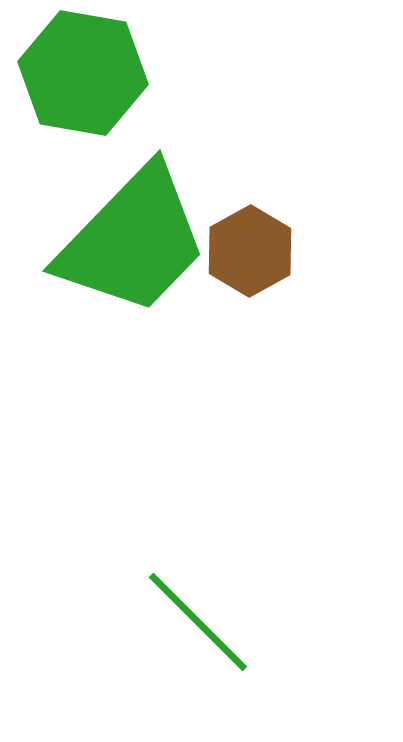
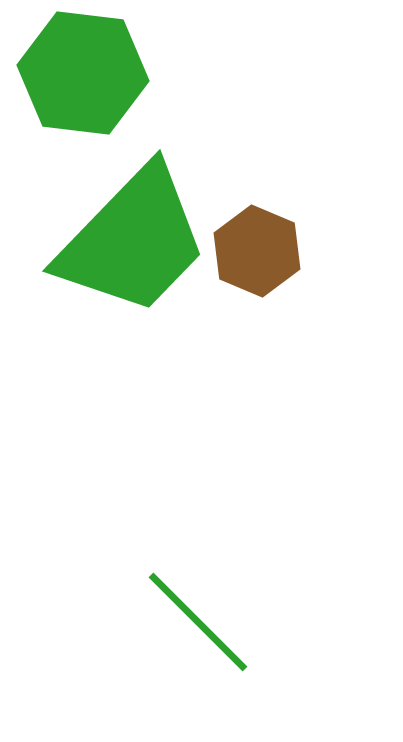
green hexagon: rotated 3 degrees counterclockwise
brown hexagon: moved 7 px right; rotated 8 degrees counterclockwise
